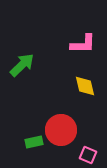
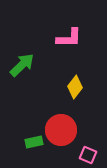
pink L-shape: moved 14 px left, 6 px up
yellow diamond: moved 10 px left, 1 px down; rotated 50 degrees clockwise
